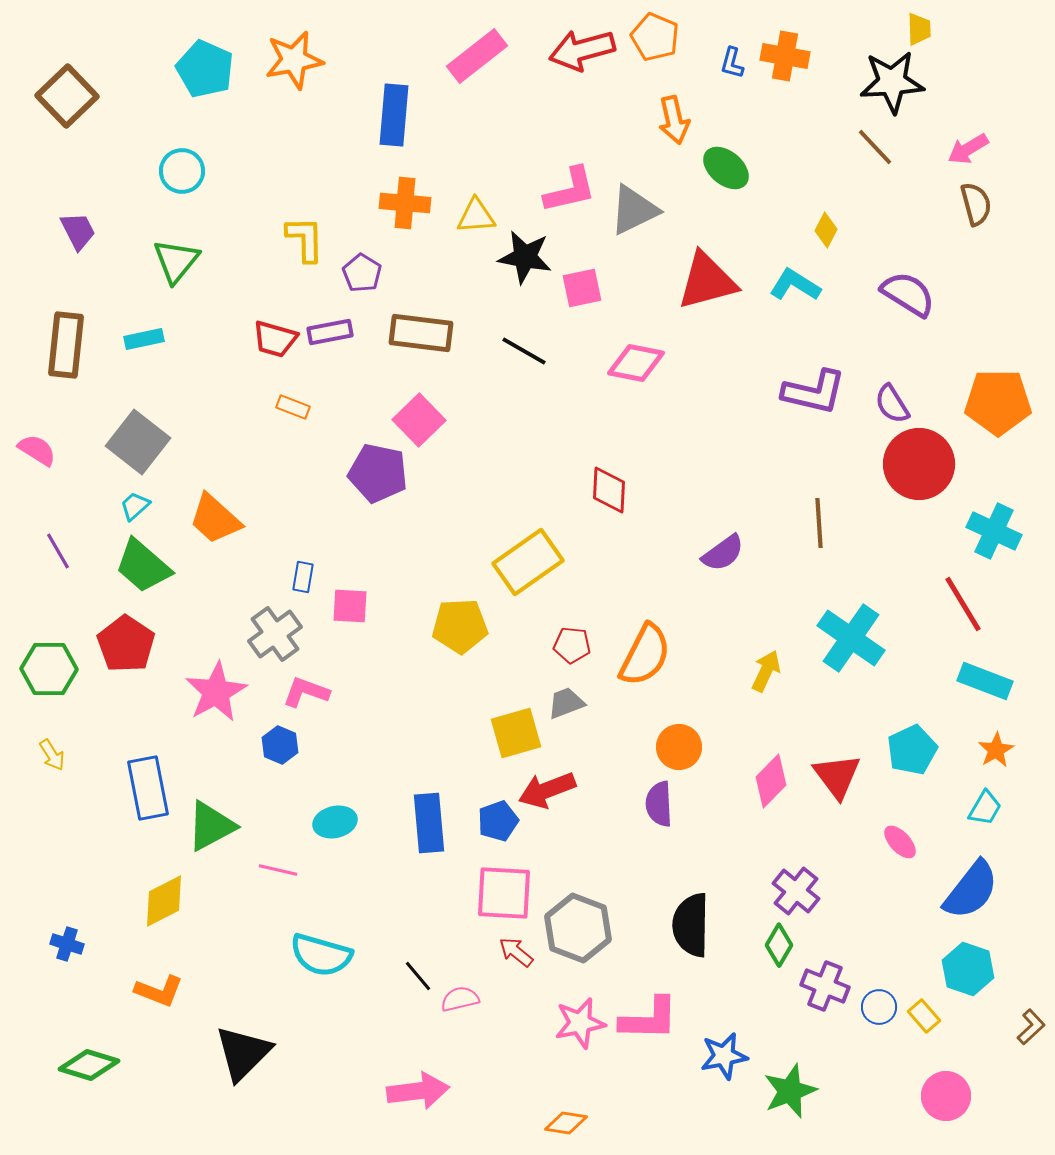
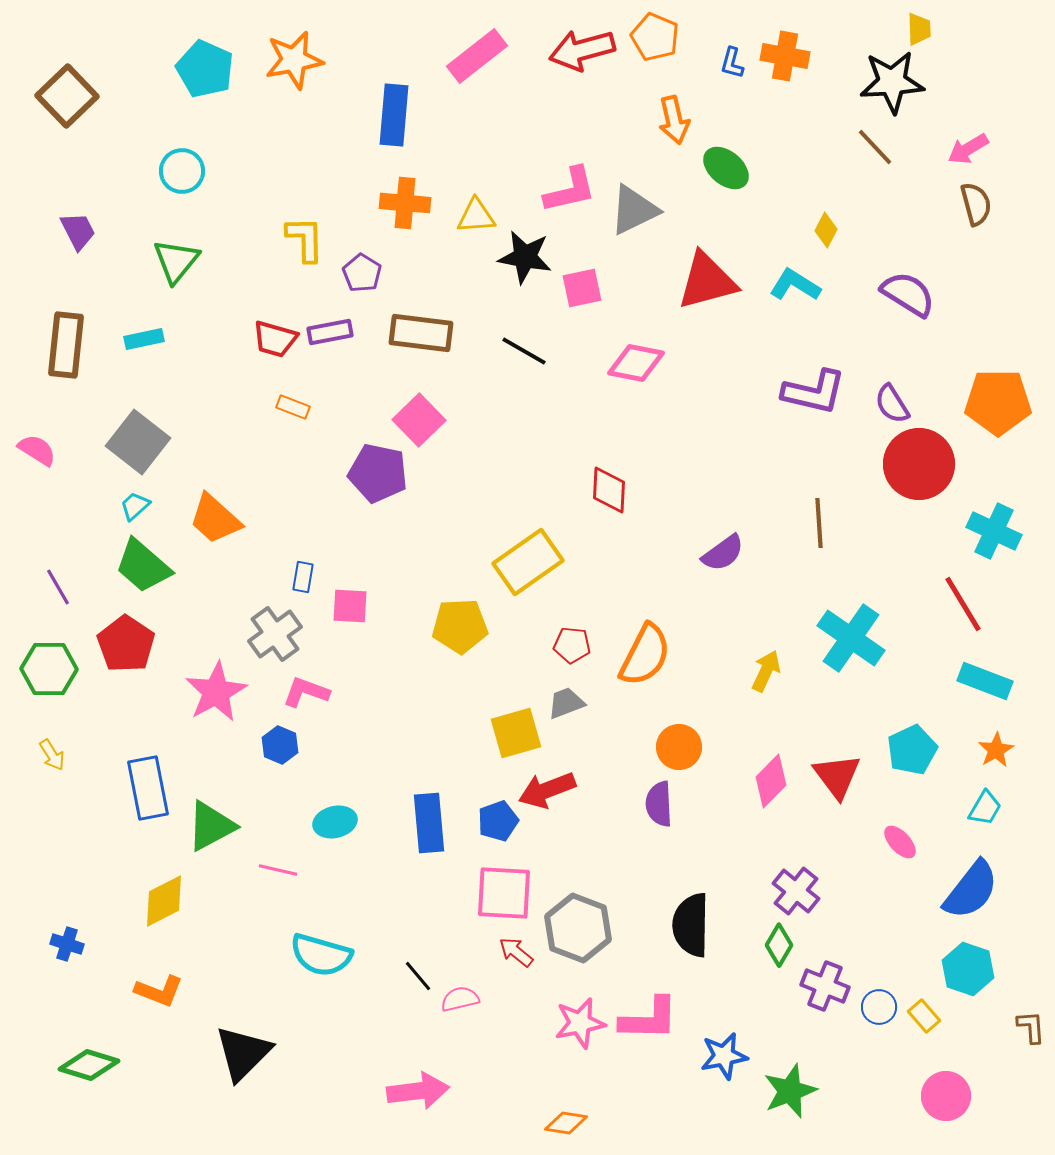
purple line at (58, 551): moved 36 px down
brown L-shape at (1031, 1027): rotated 51 degrees counterclockwise
